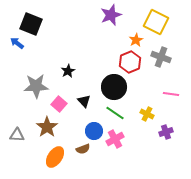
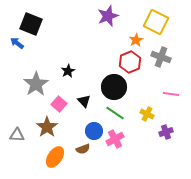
purple star: moved 3 px left, 1 px down
gray star: moved 2 px up; rotated 30 degrees counterclockwise
